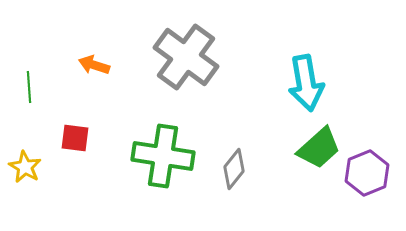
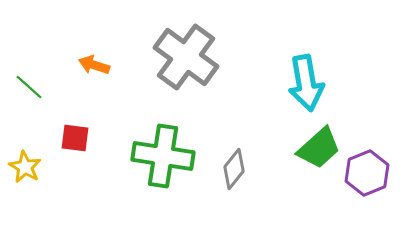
green line: rotated 44 degrees counterclockwise
